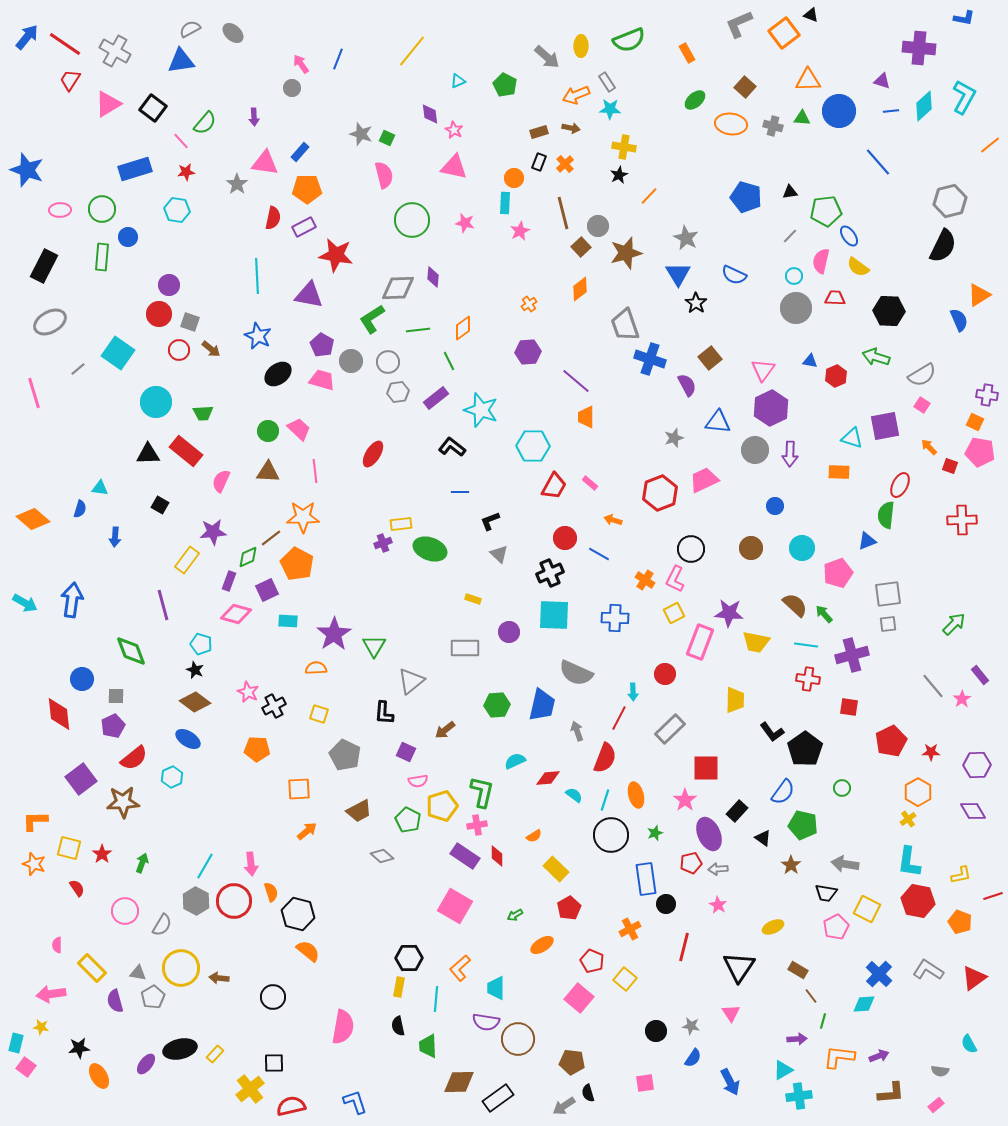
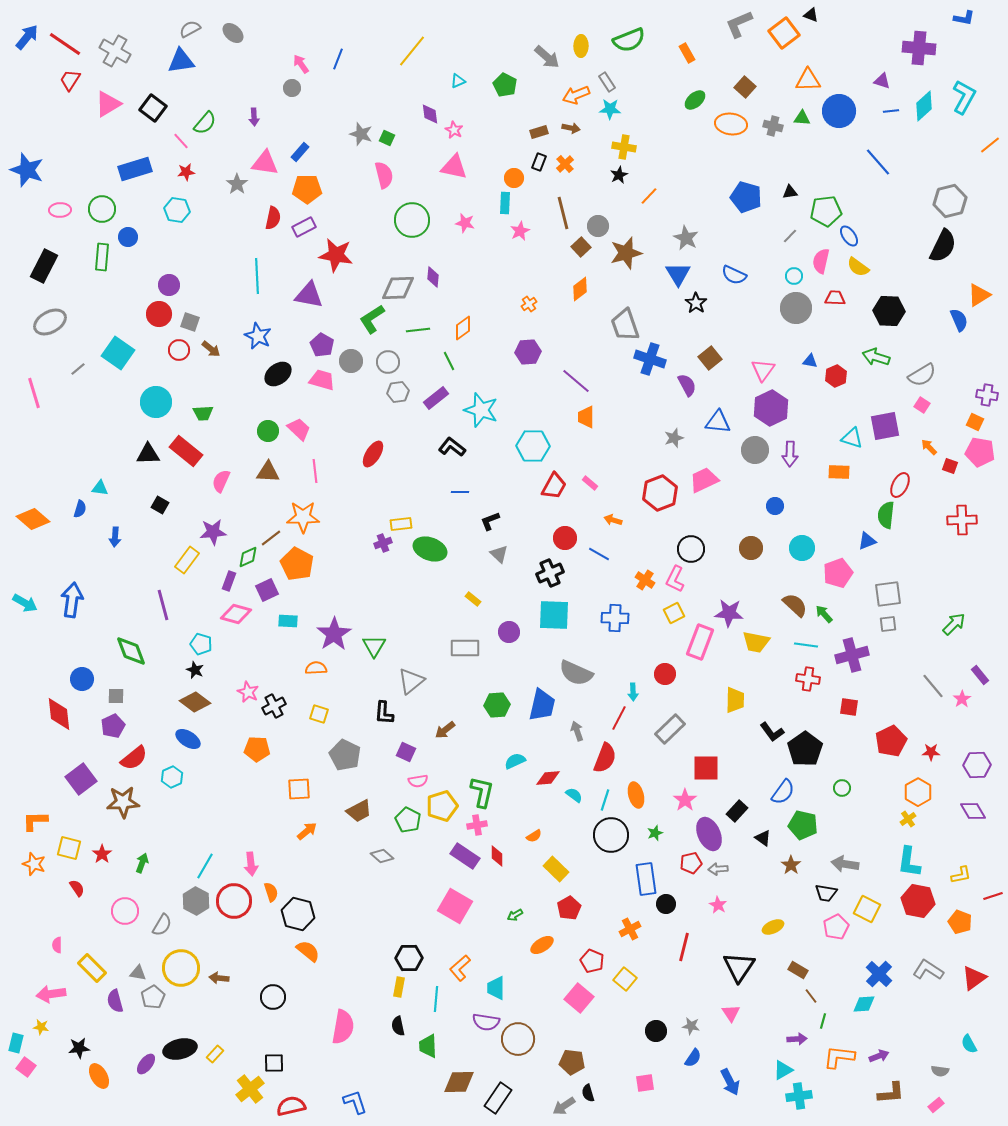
yellow rectangle at (473, 599): rotated 21 degrees clockwise
black rectangle at (498, 1098): rotated 20 degrees counterclockwise
